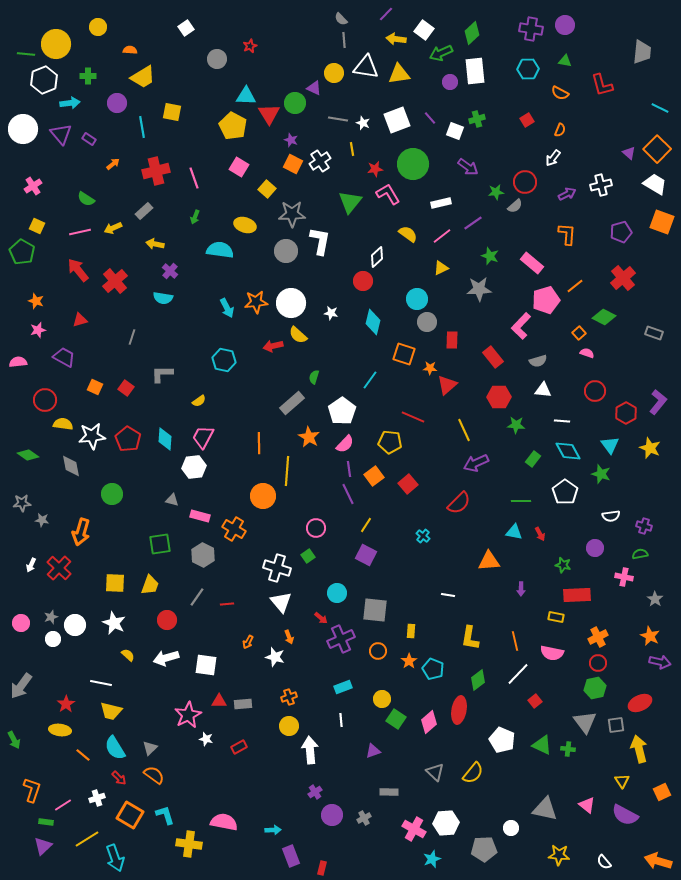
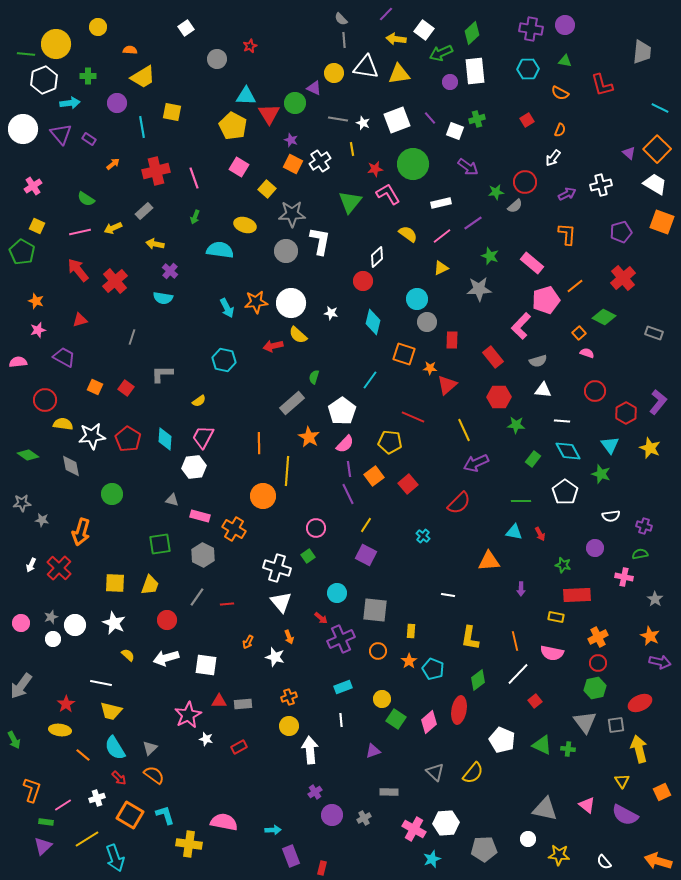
white circle at (511, 828): moved 17 px right, 11 px down
